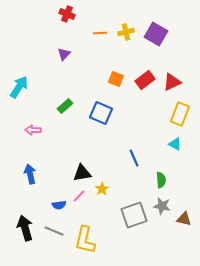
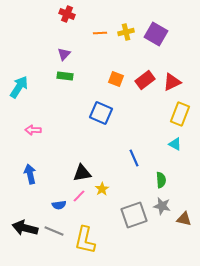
green rectangle: moved 30 px up; rotated 49 degrees clockwise
black arrow: rotated 60 degrees counterclockwise
